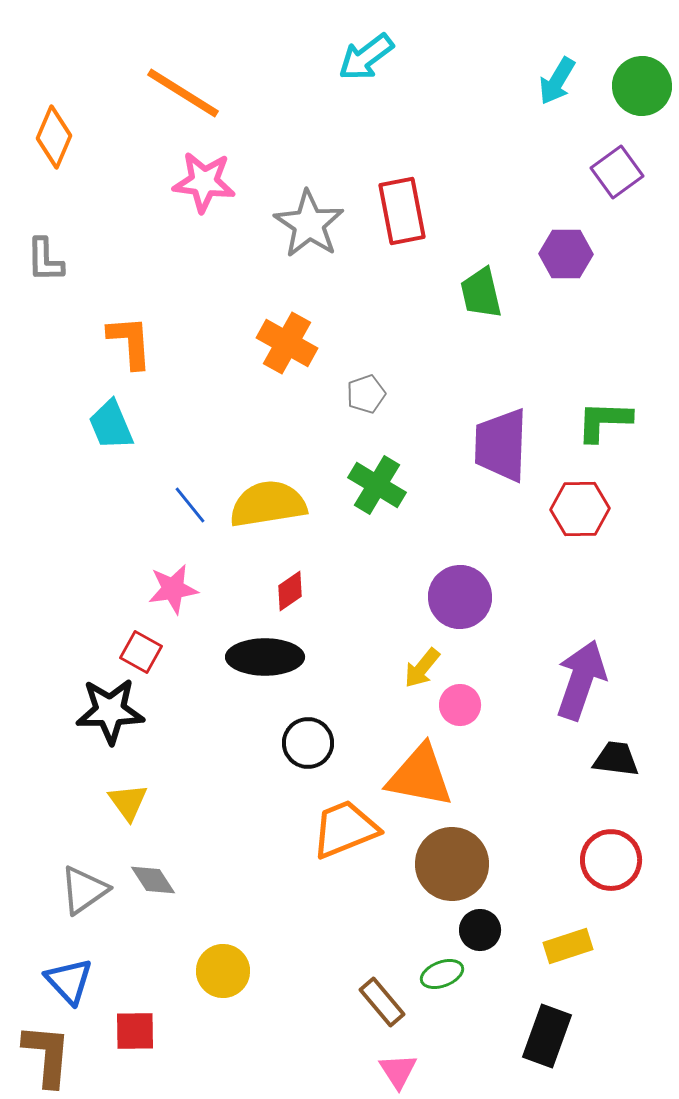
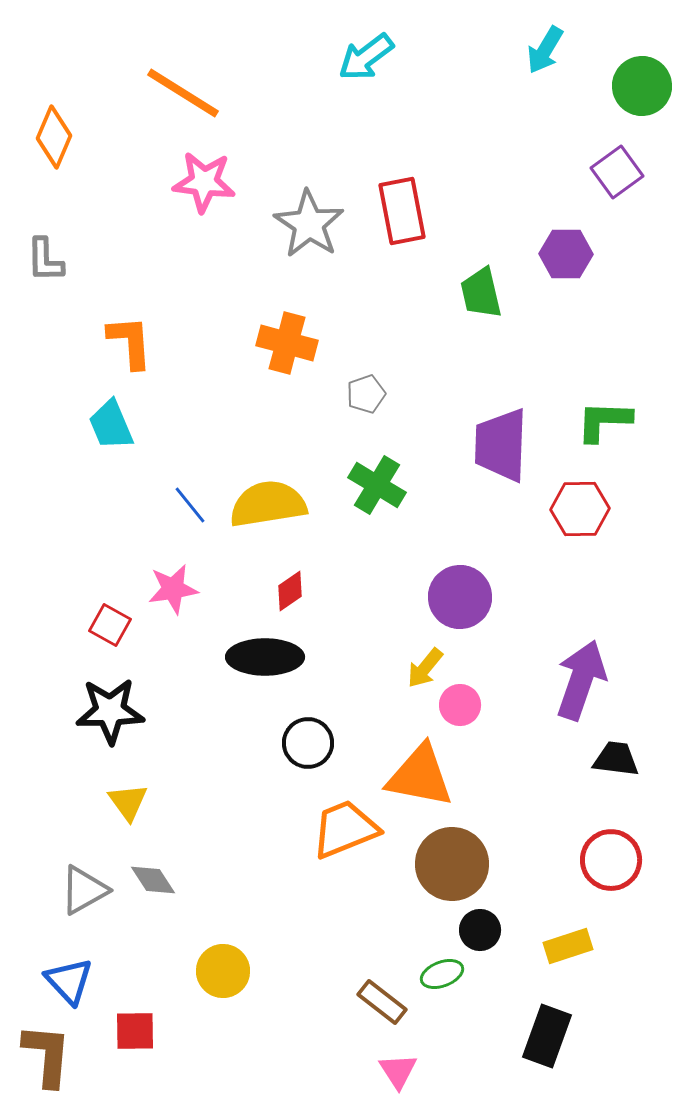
cyan arrow at (557, 81): moved 12 px left, 31 px up
orange cross at (287, 343): rotated 14 degrees counterclockwise
red square at (141, 652): moved 31 px left, 27 px up
yellow arrow at (422, 668): moved 3 px right
gray triangle at (84, 890): rotated 6 degrees clockwise
brown rectangle at (382, 1002): rotated 12 degrees counterclockwise
